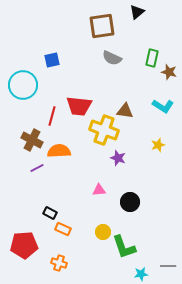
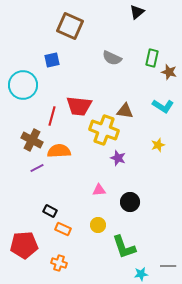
brown square: moved 32 px left; rotated 32 degrees clockwise
black rectangle: moved 2 px up
yellow circle: moved 5 px left, 7 px up
